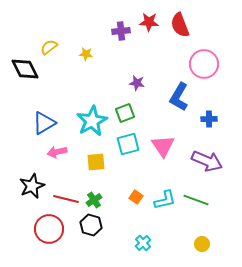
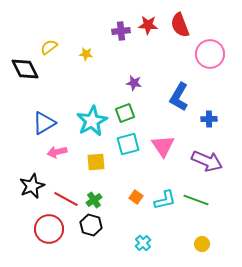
red star: moved 1 px left, 3 px down
pink circle: moved 6 px right, 10 px up
purple star: moved 3 px left
red line: rotated 15 degrees clockwise
